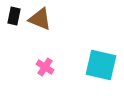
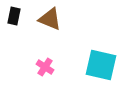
brown triangle: moved 10 px right
